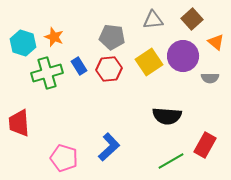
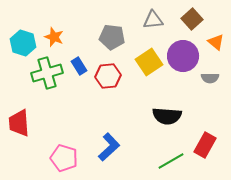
red hexagon: moved 1 px left, 7 px down
